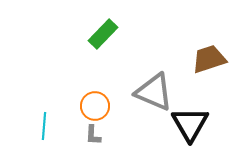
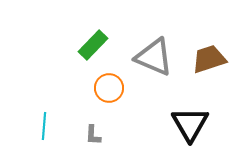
green rectangle: moved 10 px left, 11 px down
gray triangle: moved 35 px up
orange circle: moved 14 px right, 18 px up
